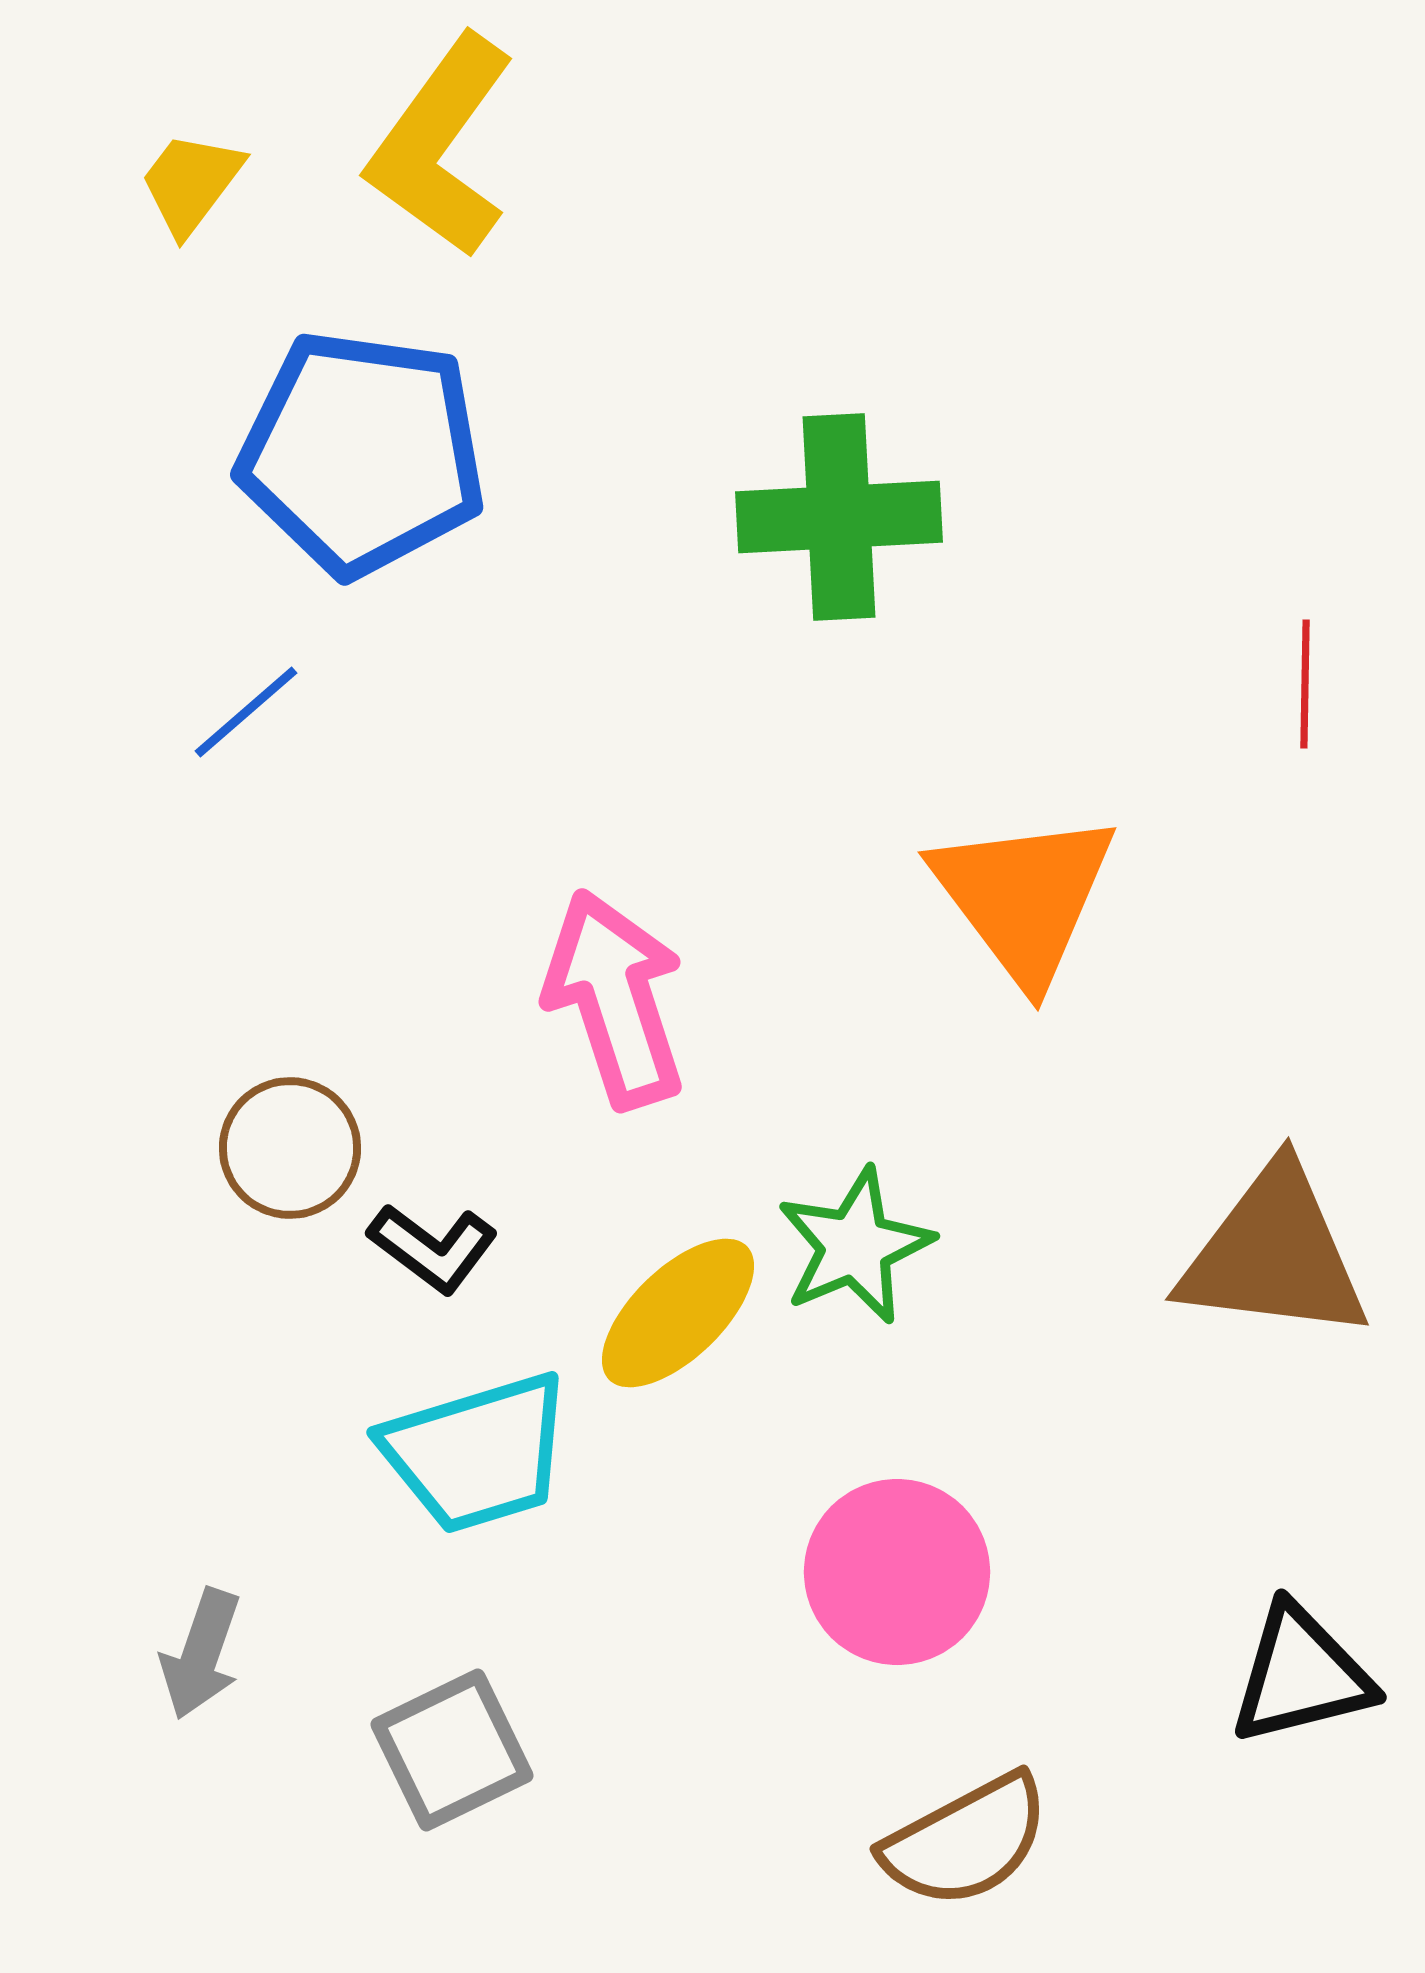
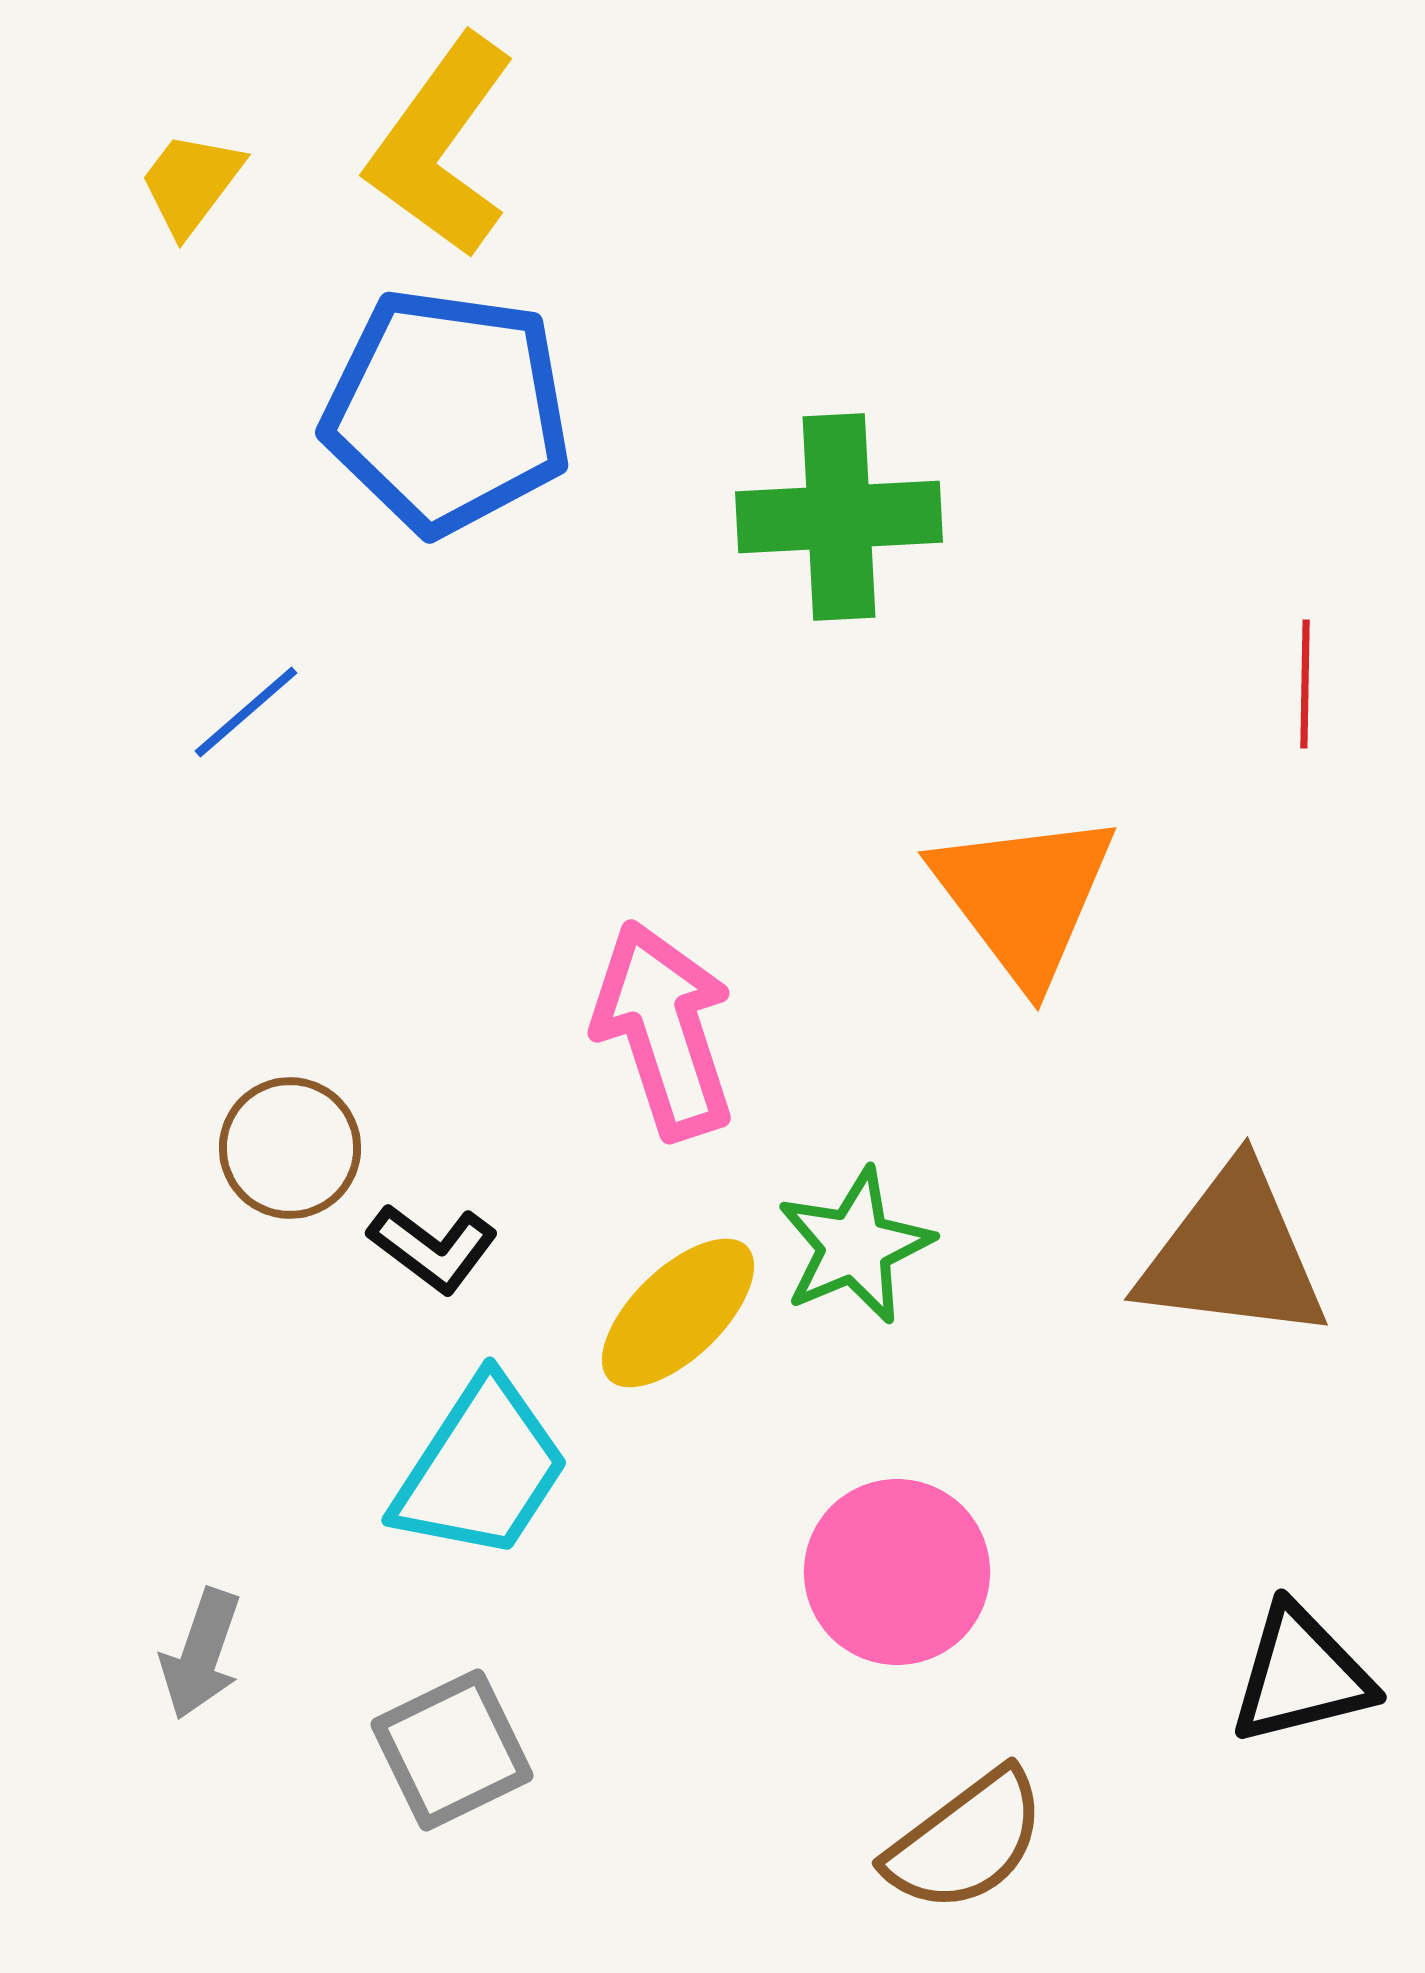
blue pentagon: moved 85 px right, 42 px up
pink arrow: moved 49 px right, 31 px down
brown triangle: moved 41 px left
cyan trapezoid: moved 4 px right, 16 px down; rotated 40 degrees counterclockwise
brown semicircle: rotated 9 degrees counterclockwise
